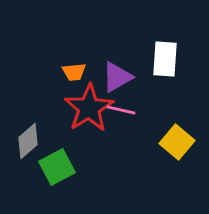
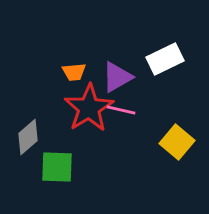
white rectangle: rotated 60 degrees clockwise
gray diamond: moved 4 px up
green square: rotated 30 degrees clockwise
